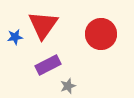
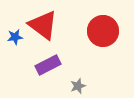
red triangle: rotated 28 degrees counterclockwise
red circle: moved 2 px right, 3 px up
gray star: moved 10 px right
